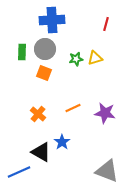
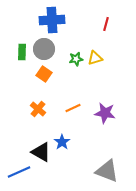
gray circle: moved 1 px left
orange square: moved 1 px down; rotated 14 degrees clockwise
orange cross: moved 5 px up
